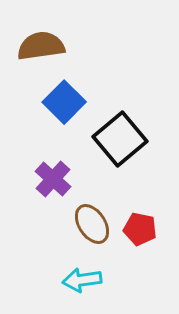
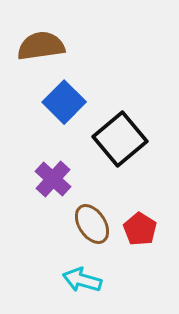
red pentagon: rotated 20 degrees clockwise
cyan arrow: rotated 24 degrees clockwise
